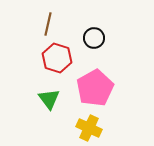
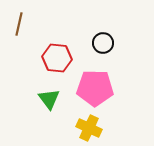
brown line: moved 29 px left
black circle: moved 9 px right, 5 px down
red hexagon: rotated 12 degrees counterclockwise
pink pentagon: rotated 30 degrees clockwise
